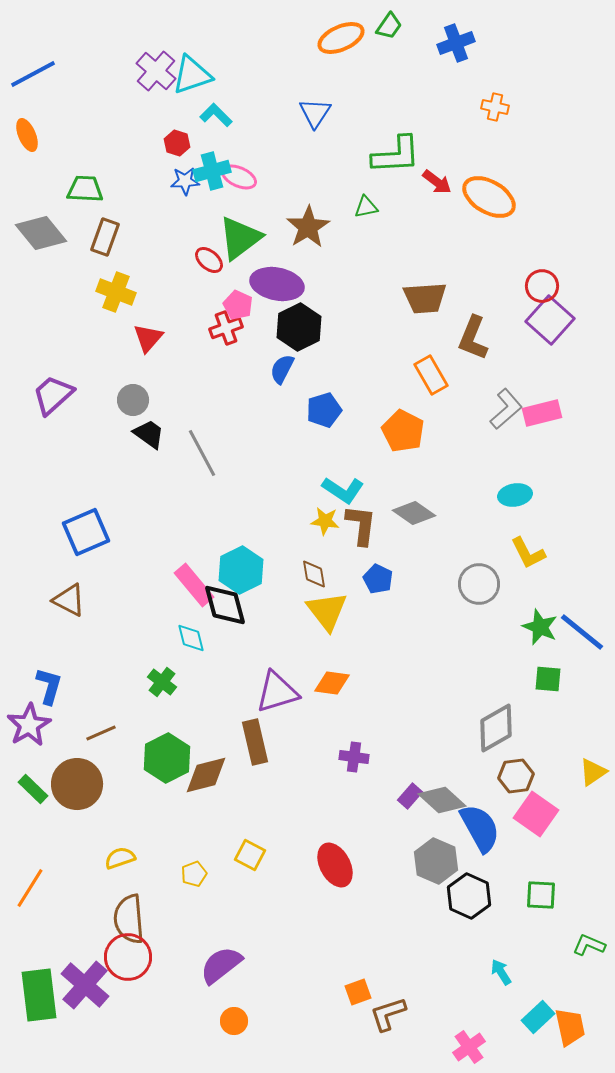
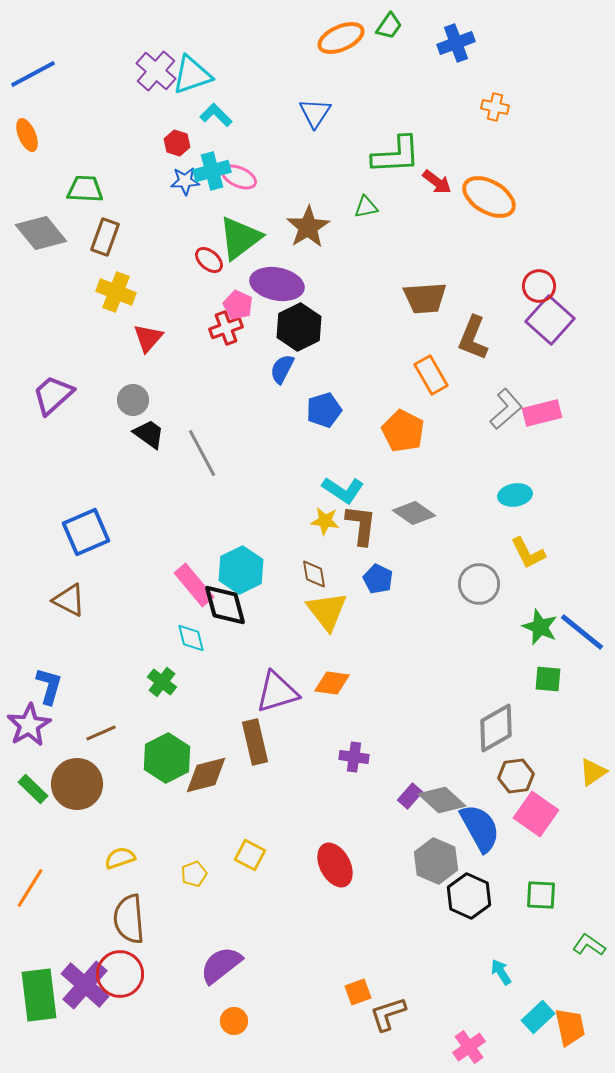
red circle at (542, 286): moved 3 px left
green L-shape at (589, 945): rotated 12 degrees clockwise
red circle at (128, 957): moved 8 px left, 17 px down
